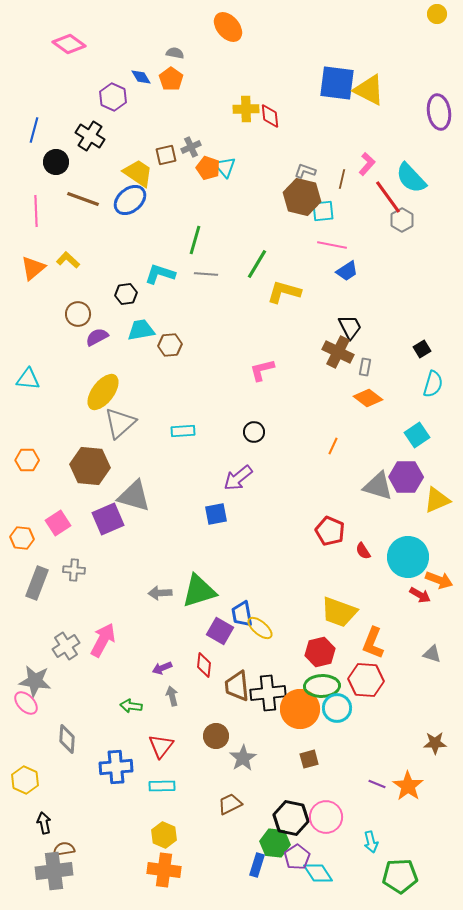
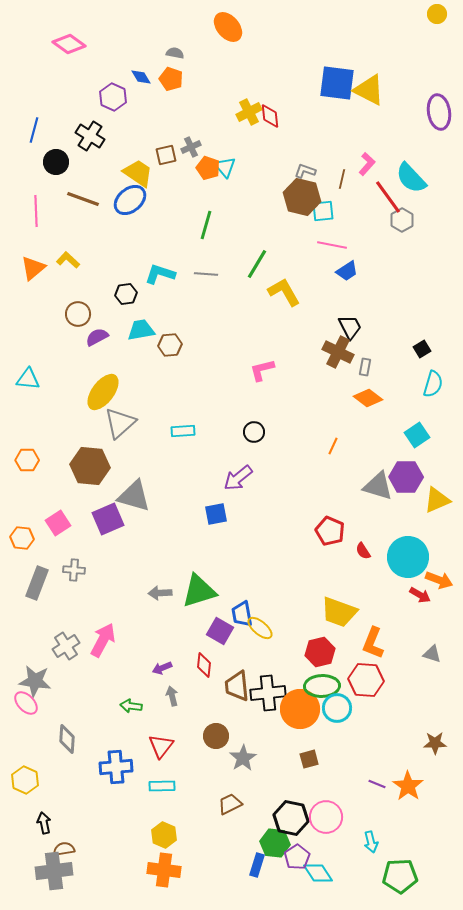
orange pentagon at (171, 79): rotated 15 degrees counterclockwise
yellow cross at (246, 109): moved 3 px right, 3 px down; rotated 25 degrees counterclockwise
green line at (195, 240): moved 11 px right, 15 px up
yellow L-shape at (284, 292): rotated 44 degrees clockwise
